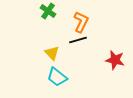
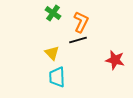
green cross: moved 5 px right, 2 px down
cyan trapezoid: rotated 50 degrees clockwise
